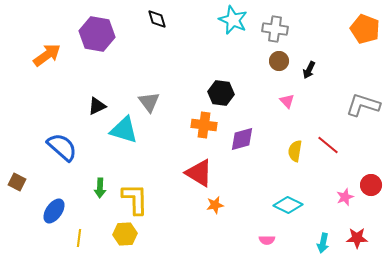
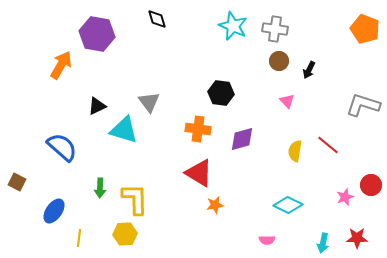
cyan star: moved 6 px down
orange arrow: moved 14 px right, 10 px down; rotated 24 degrees counterclockwise
orange cross: moved 6 px left, 4 px down
